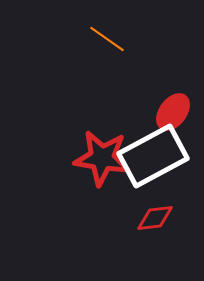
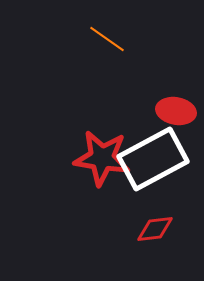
red ellipse: moved 3 px right, 1 px up; rotated 63 degrees clockwise
white rectangle: moved 3 px down
red diamond: moved 11 px down
